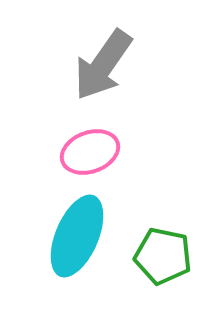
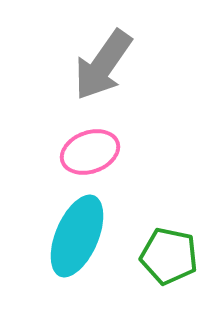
green pentagon: moved 6 px right
